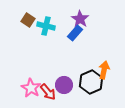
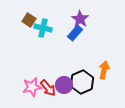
brown square: moved 1 px right
cyan cross: moved 3 px left, 2 px down
black hexagon: moved 9 px left
pink star: moved 1 px right, 1 px up; rotated 30 degrees clockwise
red arrow: moved 4 px up
